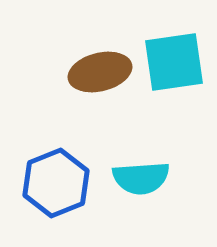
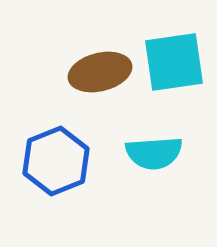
cyan semicircle: moved 13 px right, 25 px up
blue hexagon: moved 22 px up
